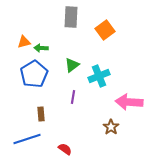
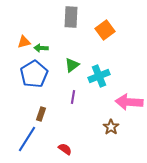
brown rectangle: rotated 24 degrees clockwise
blue line: rotated 40 degrees counterclockwise
